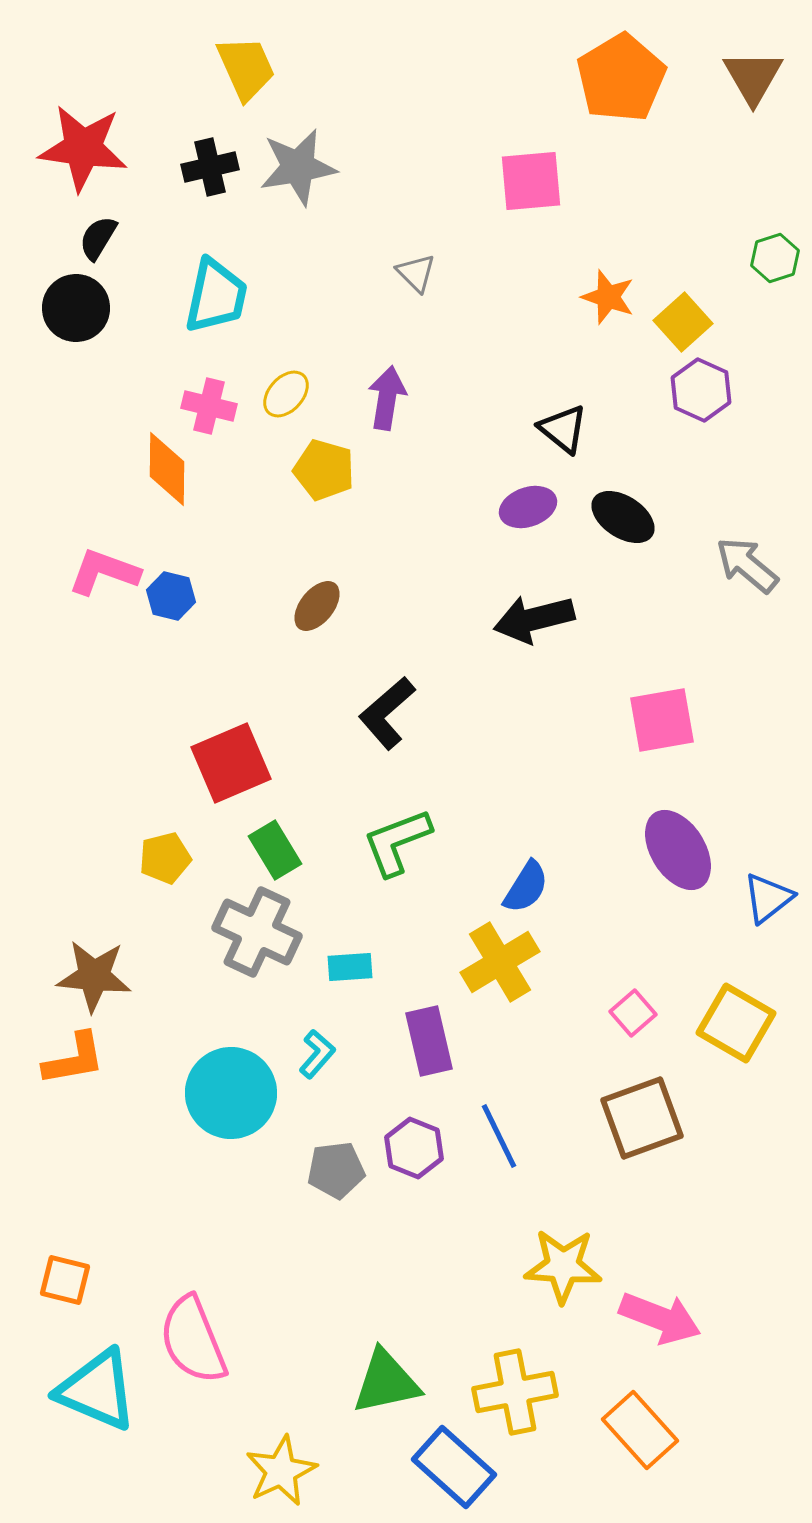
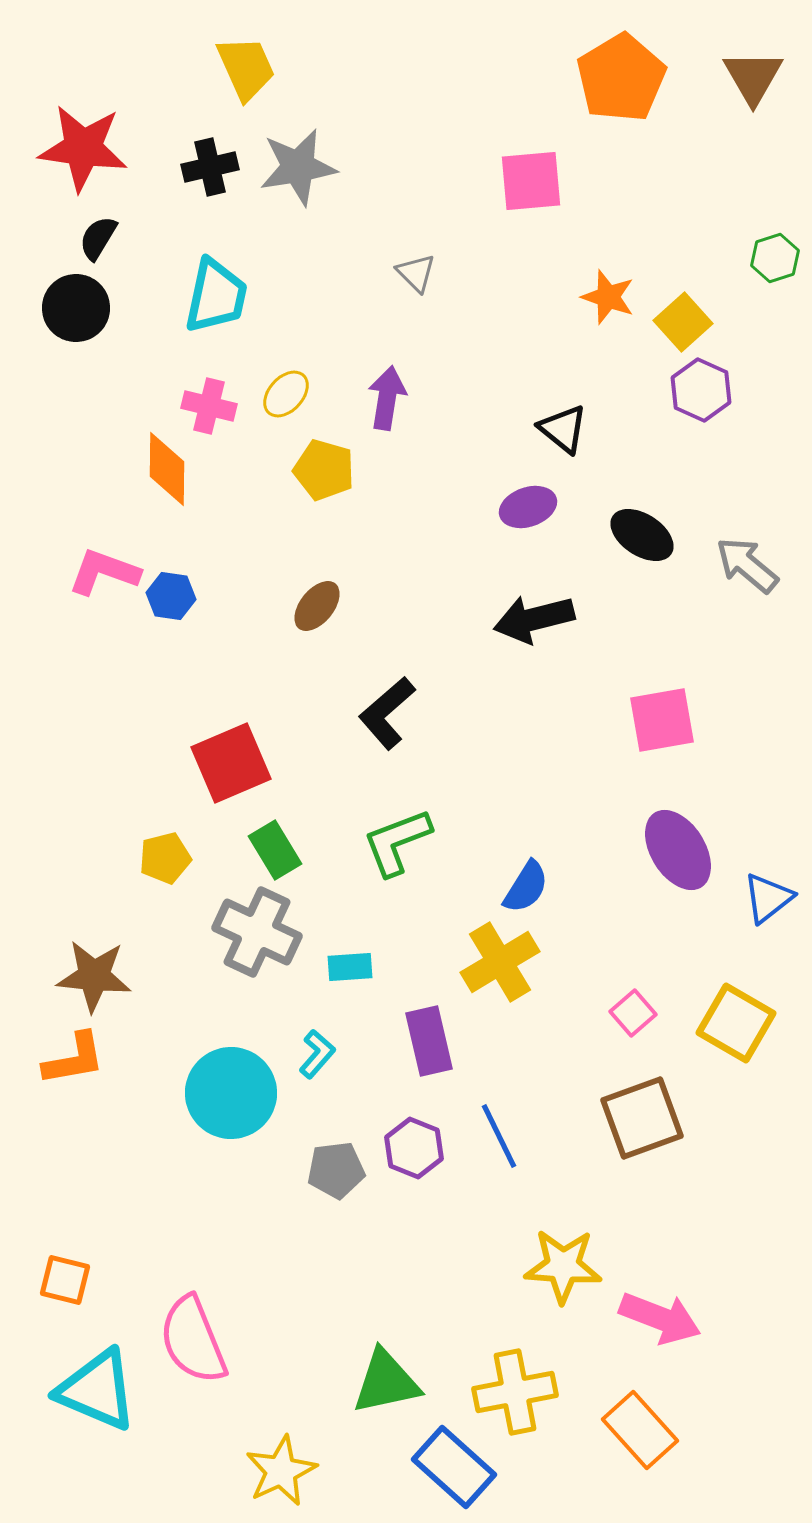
black ellipse at (623, 517): moved 19 px right, 18 px down
blue hexagon at (171, 596): rotated 6 degrees counterclockwise
